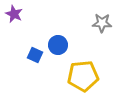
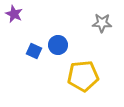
blue square: moved 1 px left, 4 px up
